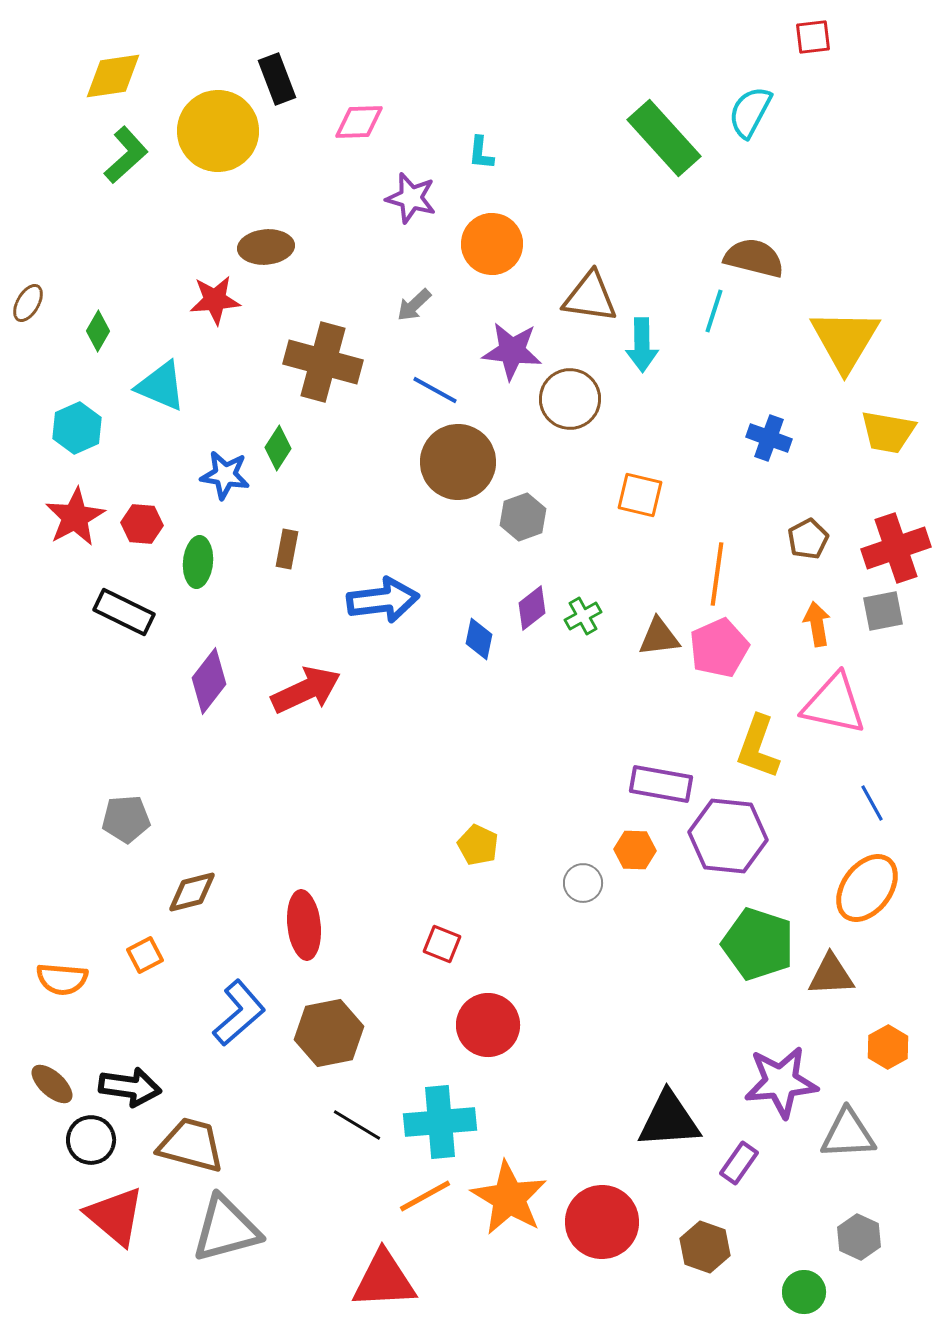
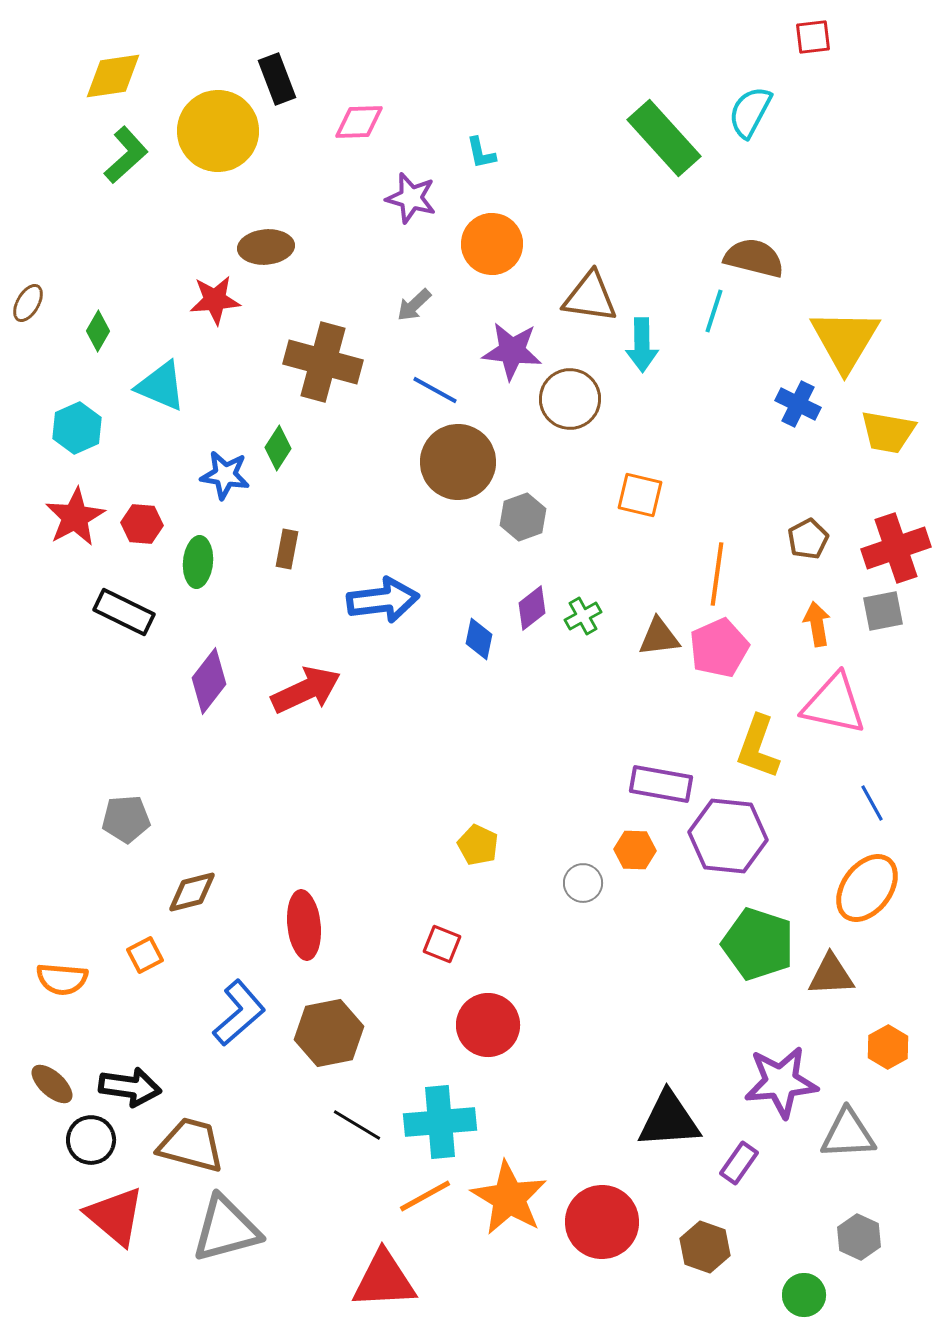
cyan L-shape at (481, 153): rotated 18 degrees counterclockwise
blue cross at (769, 438): moved 29 px right, 34 px up; rotated 6 degrees clockwise
green circle at (804, 1292): moved 3 px down
